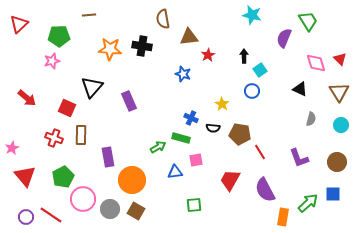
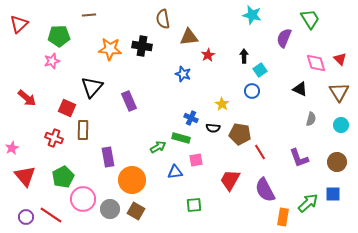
green trapezoid at (308, 21): moved 2 px right, 2 px up
brown rectangle at (81, 135): moved 2 px right, 5 px up
